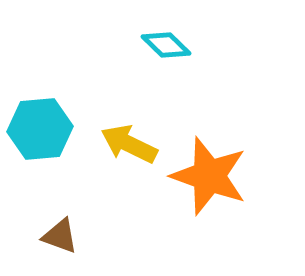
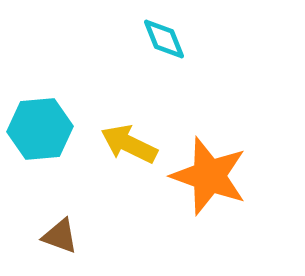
cyan diamond: moved 2 px left, 6 px up; rotated 24 degrees clockwise
